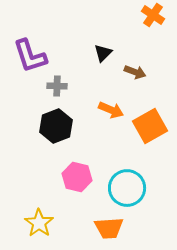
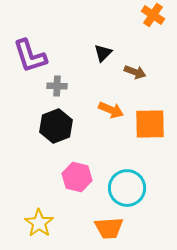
orange square: moved 2 px up; rotated 28 degrees clockwise
